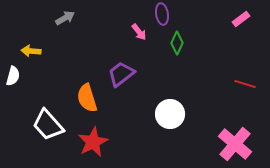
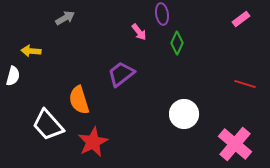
orange semicircle: moved 8 px left, 2 px down
white circle: moved 14 px right
